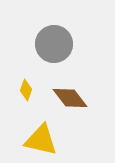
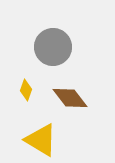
gray circle: moved 1 px left, 3 px down
yellow triangle: rotated 18 degrees clockwise
